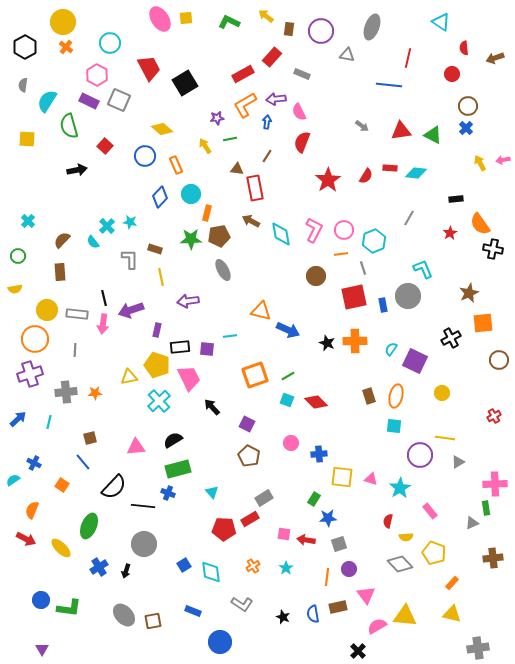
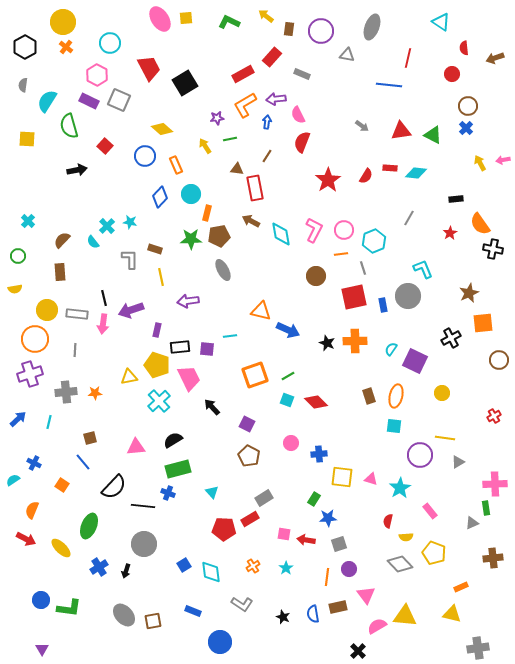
pink semicircle at (299, 112): moved 1 px left, 3 px down
orange rectangle at (452, 583): moved 9 px right, 4 px down; rotated 24 degrees clockwise
